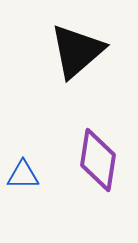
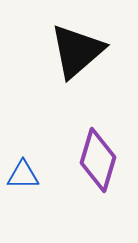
purple diamond: rotated 8 degrees clockwise
